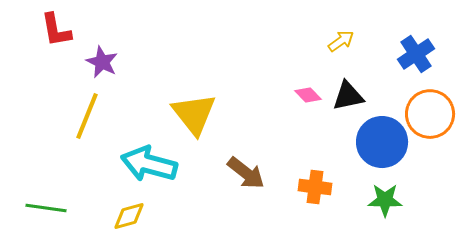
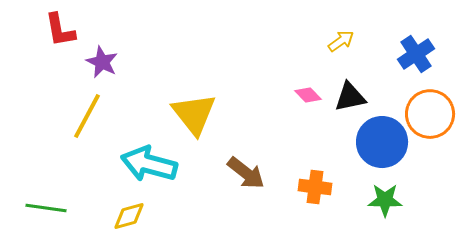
red L-shape: moved 4 px right
black triangle: moved 2 px right, 1 px down
yellow line: rotated 6 degrees clockwise
